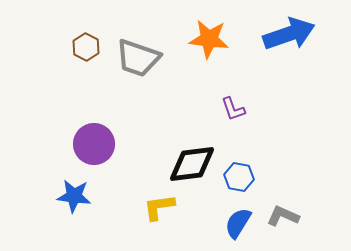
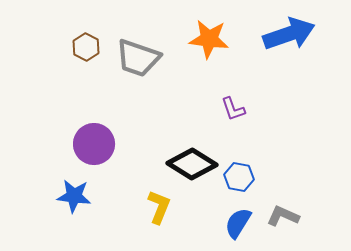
black diamond: rotated 39 degrees clockwise
yellow L-shape: rotated 120 degrees clockwise
